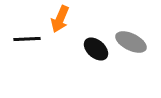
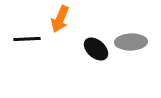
gray ellipse: rotated 28 degrees counterclockwise
